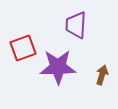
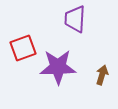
purple trapezoid: moved 1 px left, 6 px up
